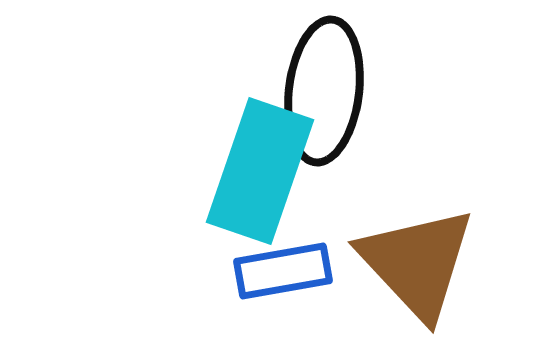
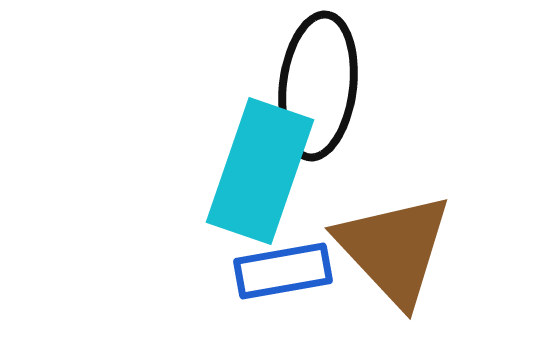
black ellipse: moved 6 px left, 5 px up
brown triangle: moved 23 px left, 14 px up
